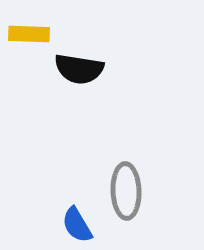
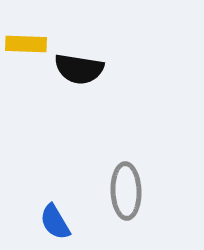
yellow rectangle: moved 3 px left, 10 px down
blue semicircle: moved 22 px left, 3 px up
